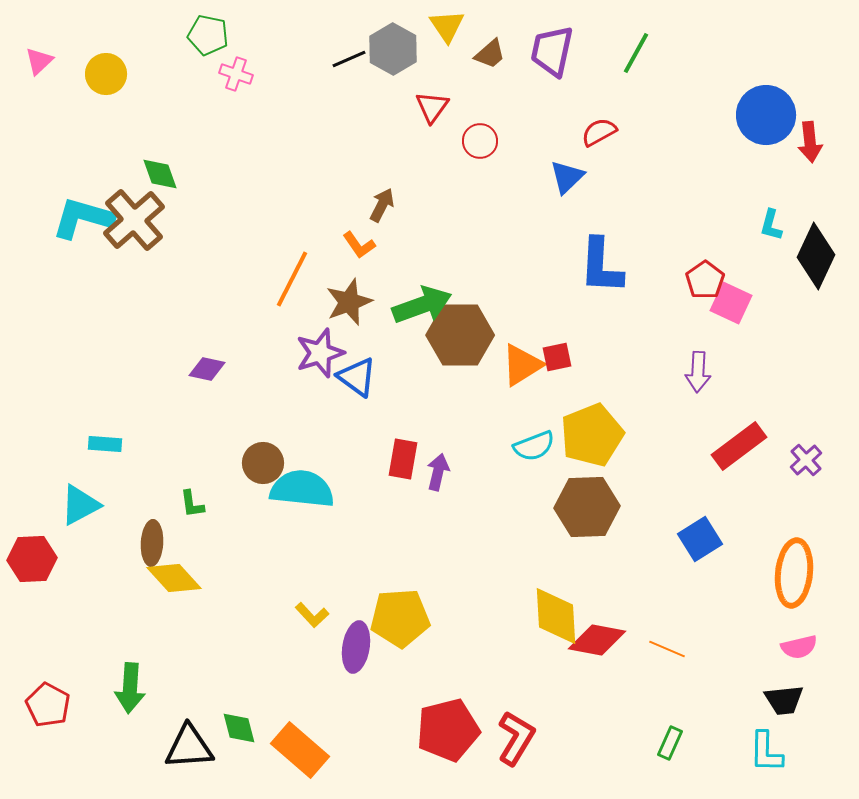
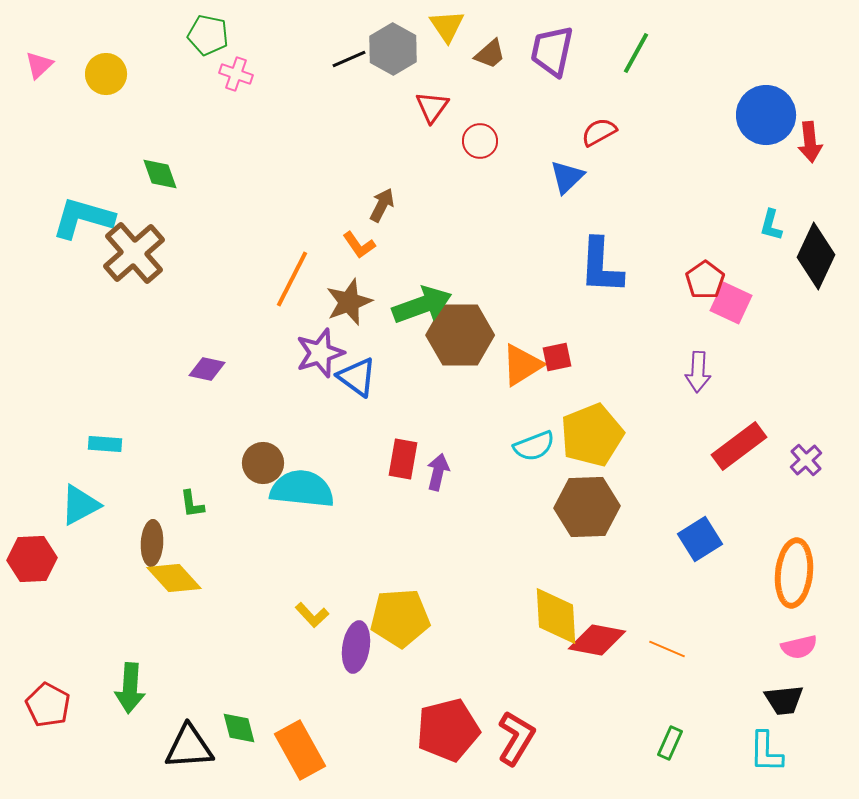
pink triangle at (39, 61): moved 4 px down
brown cross at (134, 220): moved 33 px down
orange rectangle at (300, 750): rotated 20 degrees clockwise
